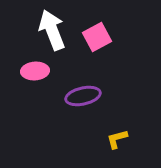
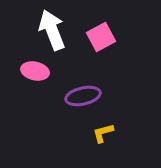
pink square: moved 4 px right
pink ellipse: rotated 16 degrees clockwise
yellow L-shape: moved 14 px left, 6 px up
